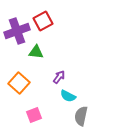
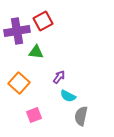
purple cross: rotated 10 degrees clockwise
